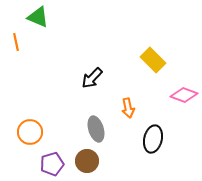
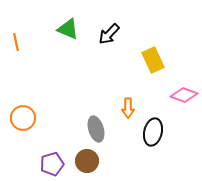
green triangle: moved 30 px right, 12 px down
yellow rectangle: rotated 20 degrees clockwise
black arrow: moved 17 px right, 44 px up
orange arrow: rotated 12 degrees clockwise
orange circle: moved 7 px left, 14 px up
black ellipse: moved 7 px up
